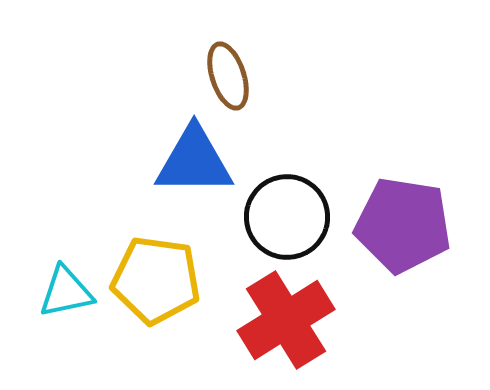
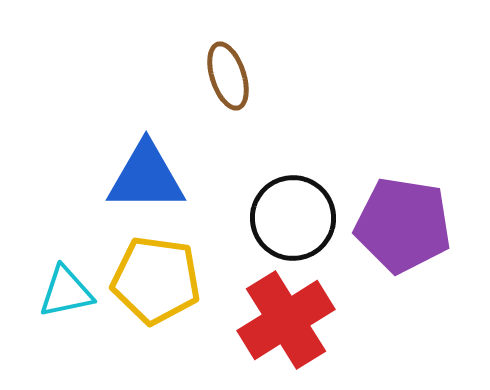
blue triangle: moved 48 px left, 16 px down
black circle: moved 6 px right, 1 px down
